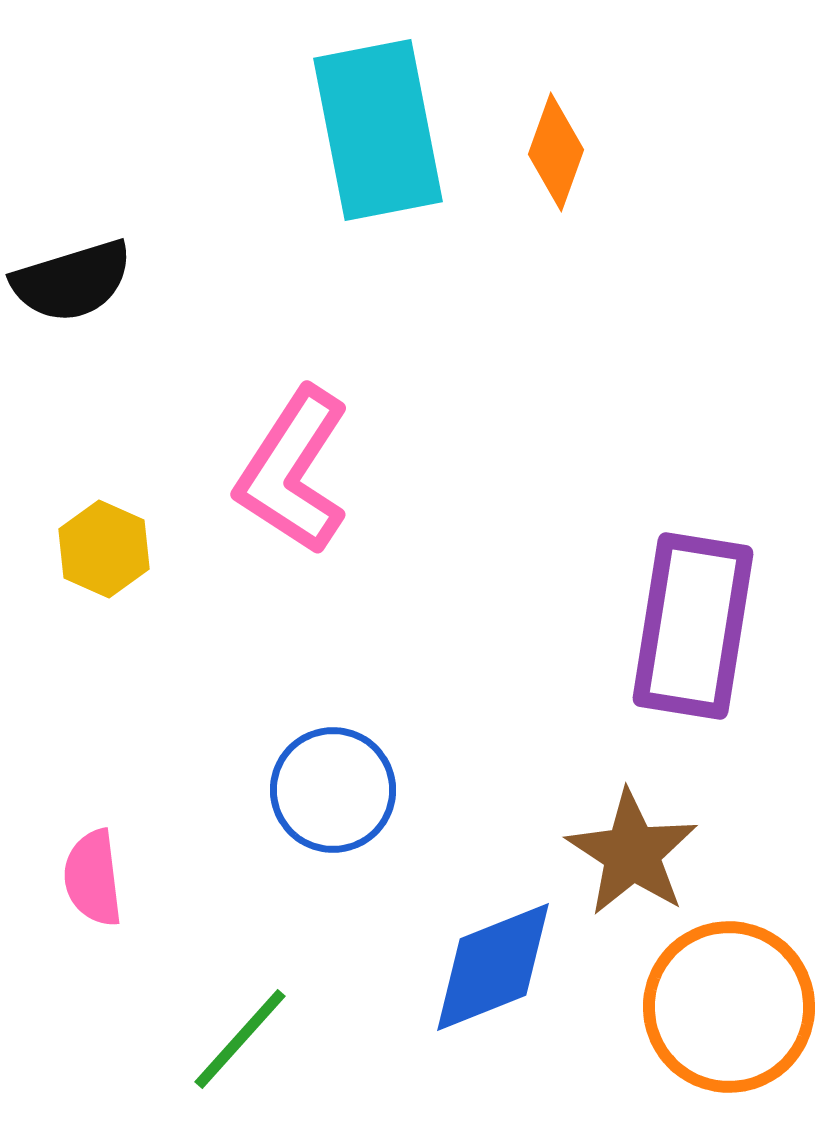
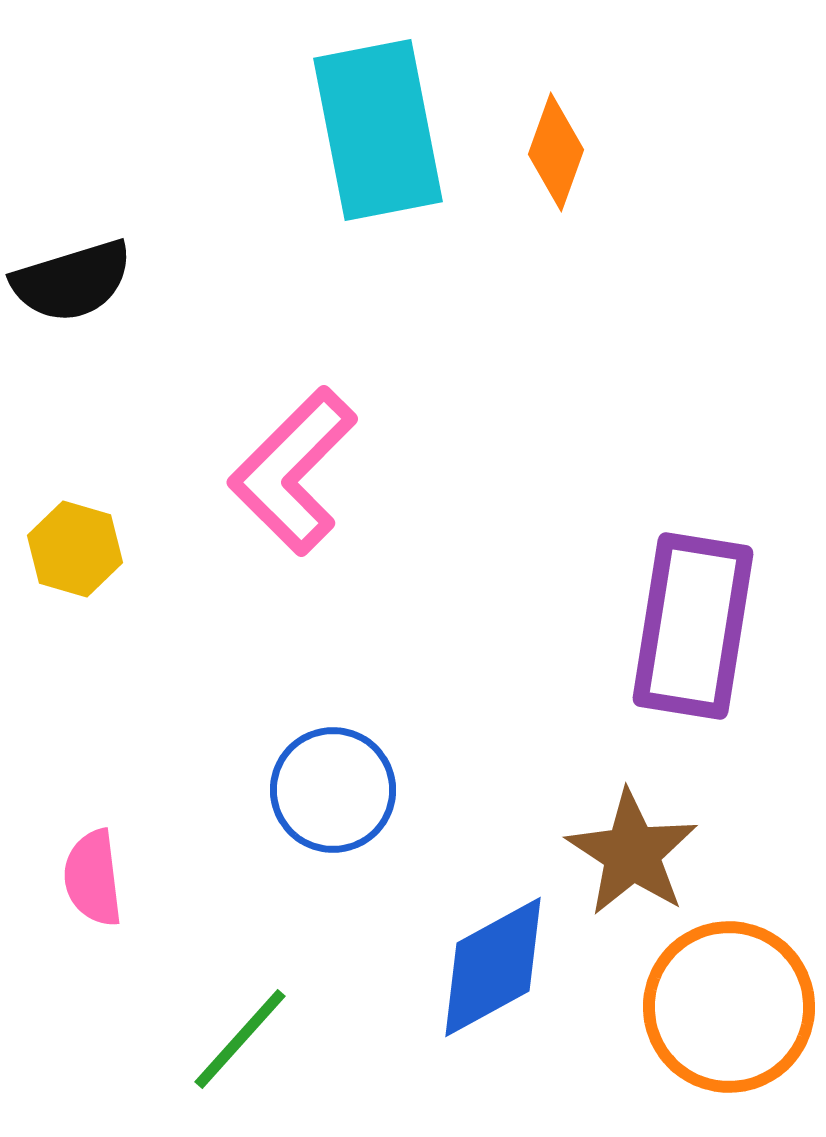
pink L-shape: rotated 12 degrees clockwise
yellow hexagon: moved 29 px left; rotated 8 degrees counterclockwise
blue diamond: rotated 7 degrees counterclockwise
